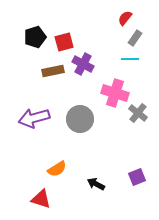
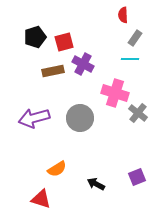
red semicircle: moved 2 px left, 3 px up; rotated 42 degrees counterclockwise
gray circle: moved 1 px up
